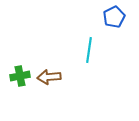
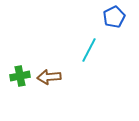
cyan line: rotated 20 degrees clockwise
